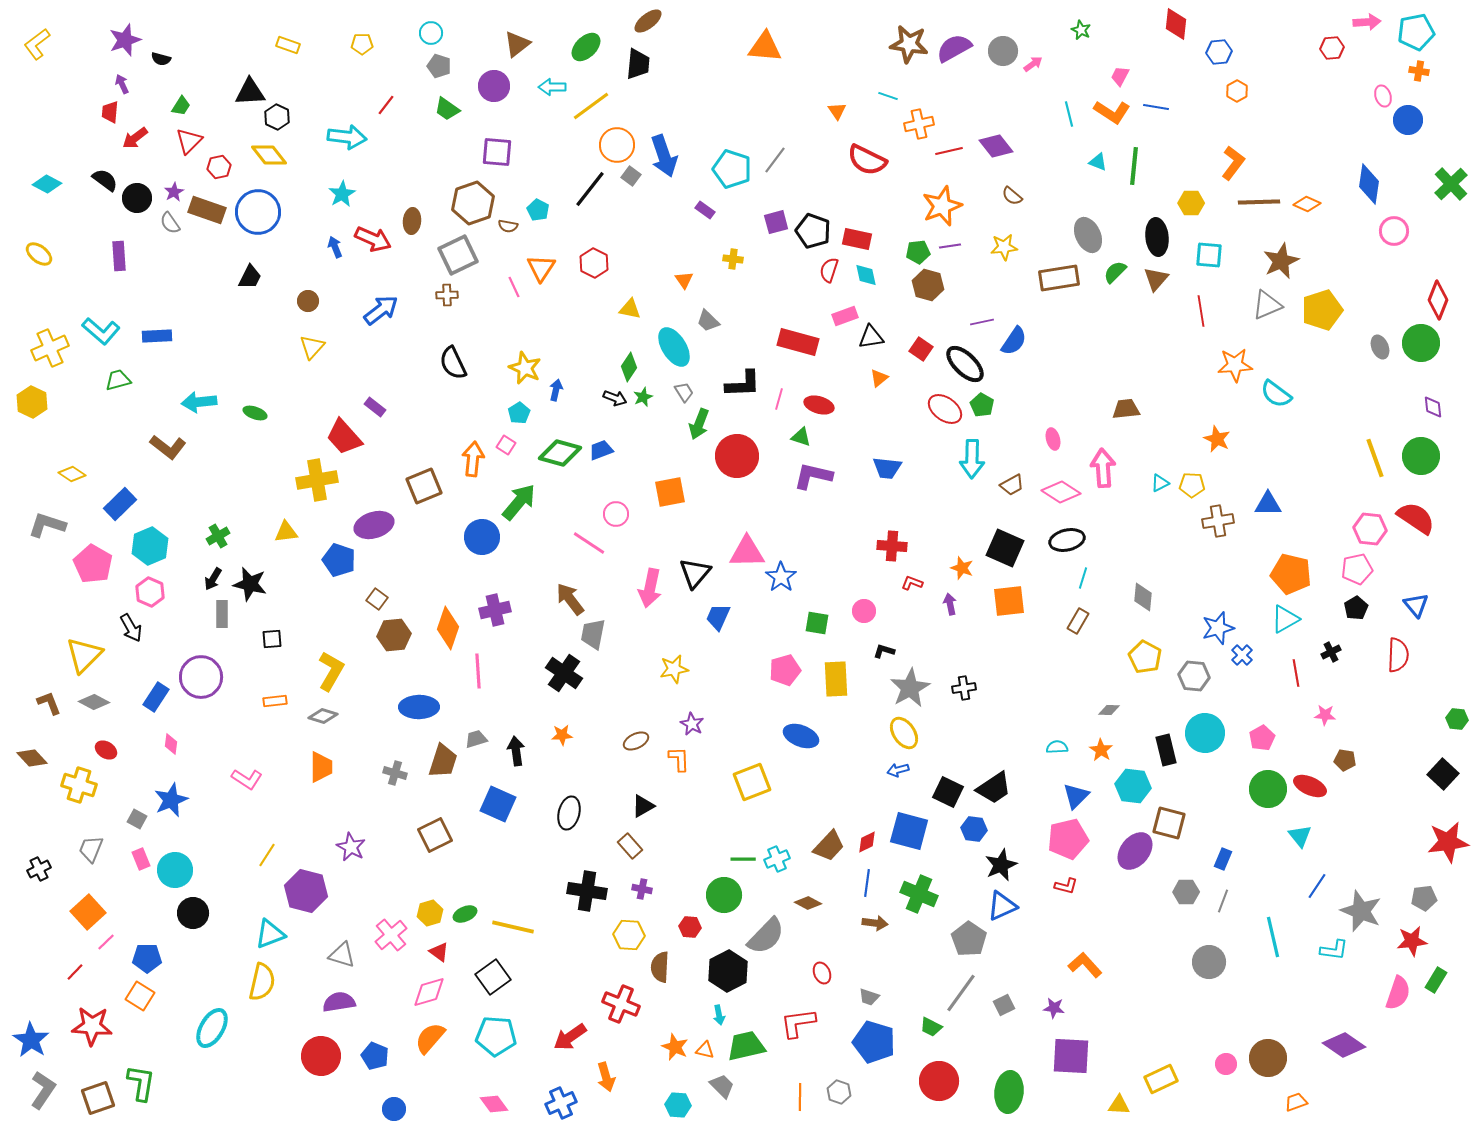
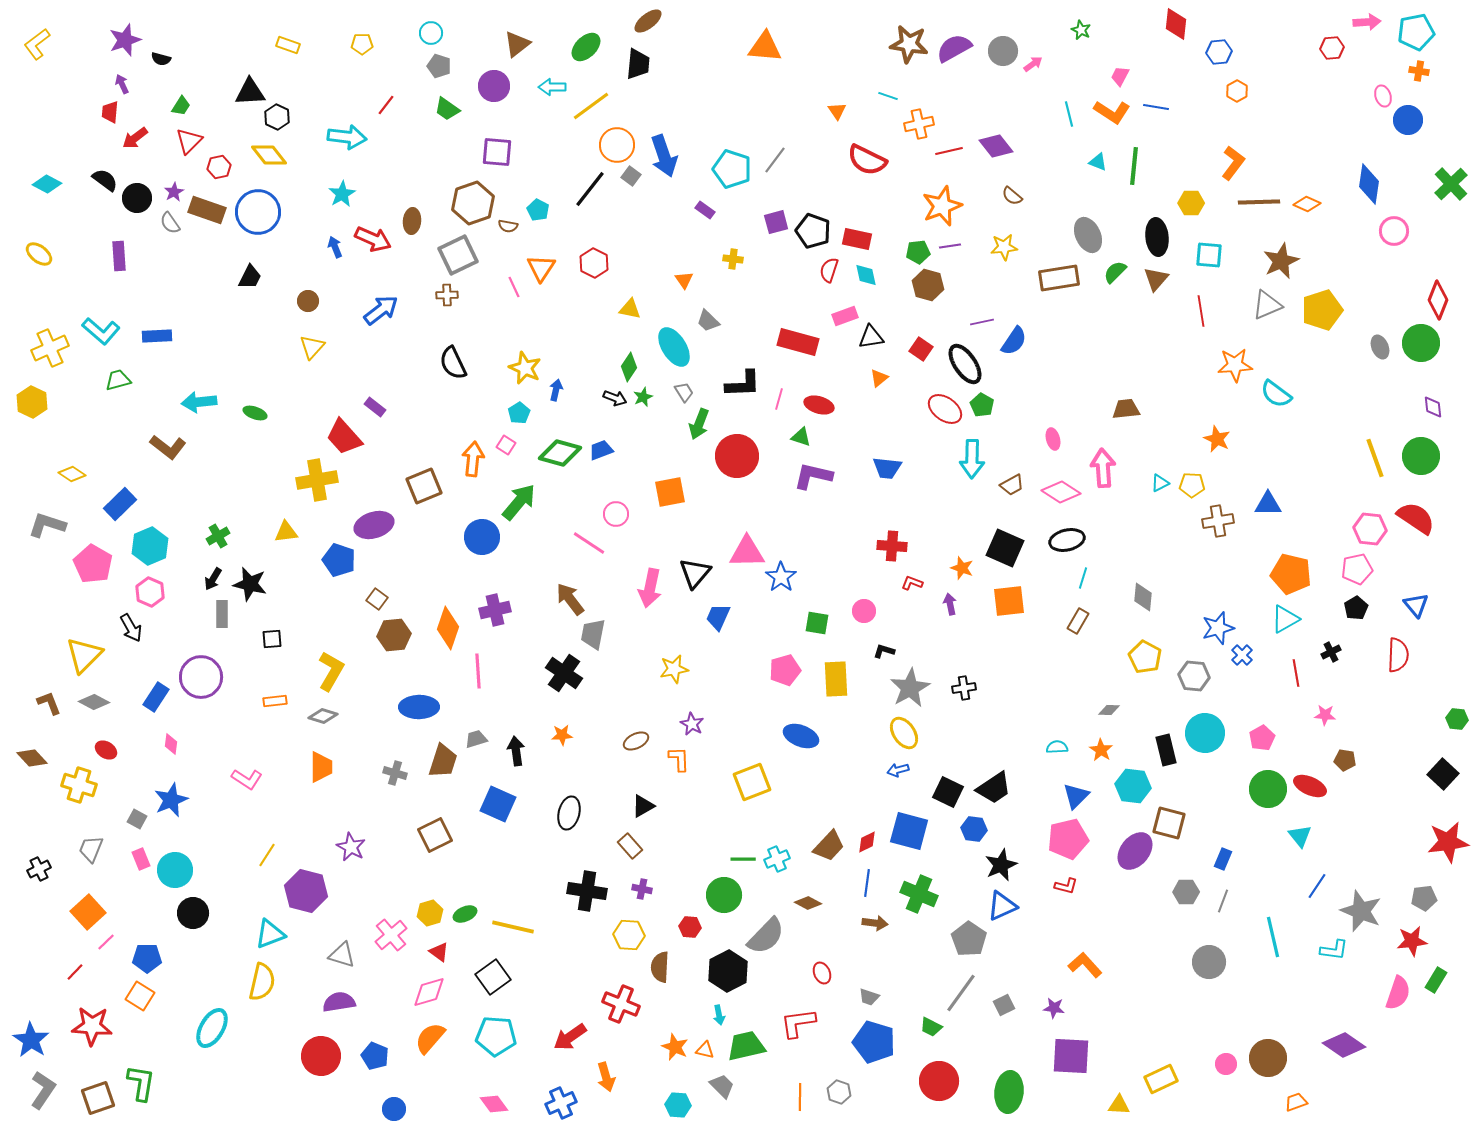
black ellipse at (965, 364): rotated 12 degrees clockwise
